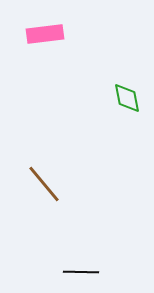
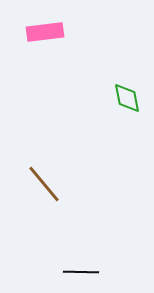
pink rectangle: moved 2 px up
